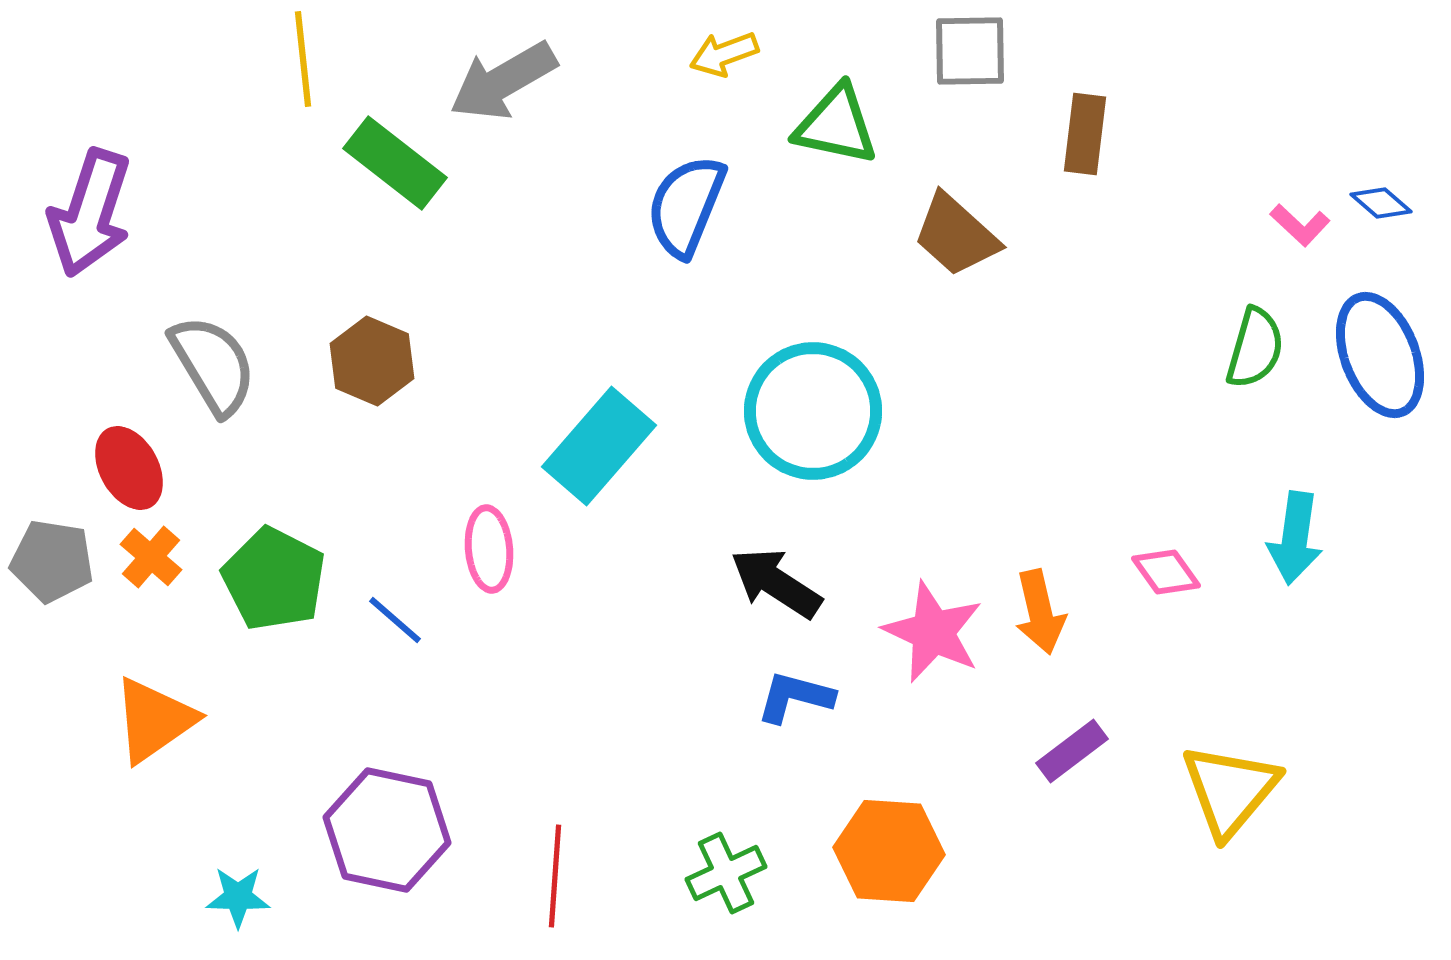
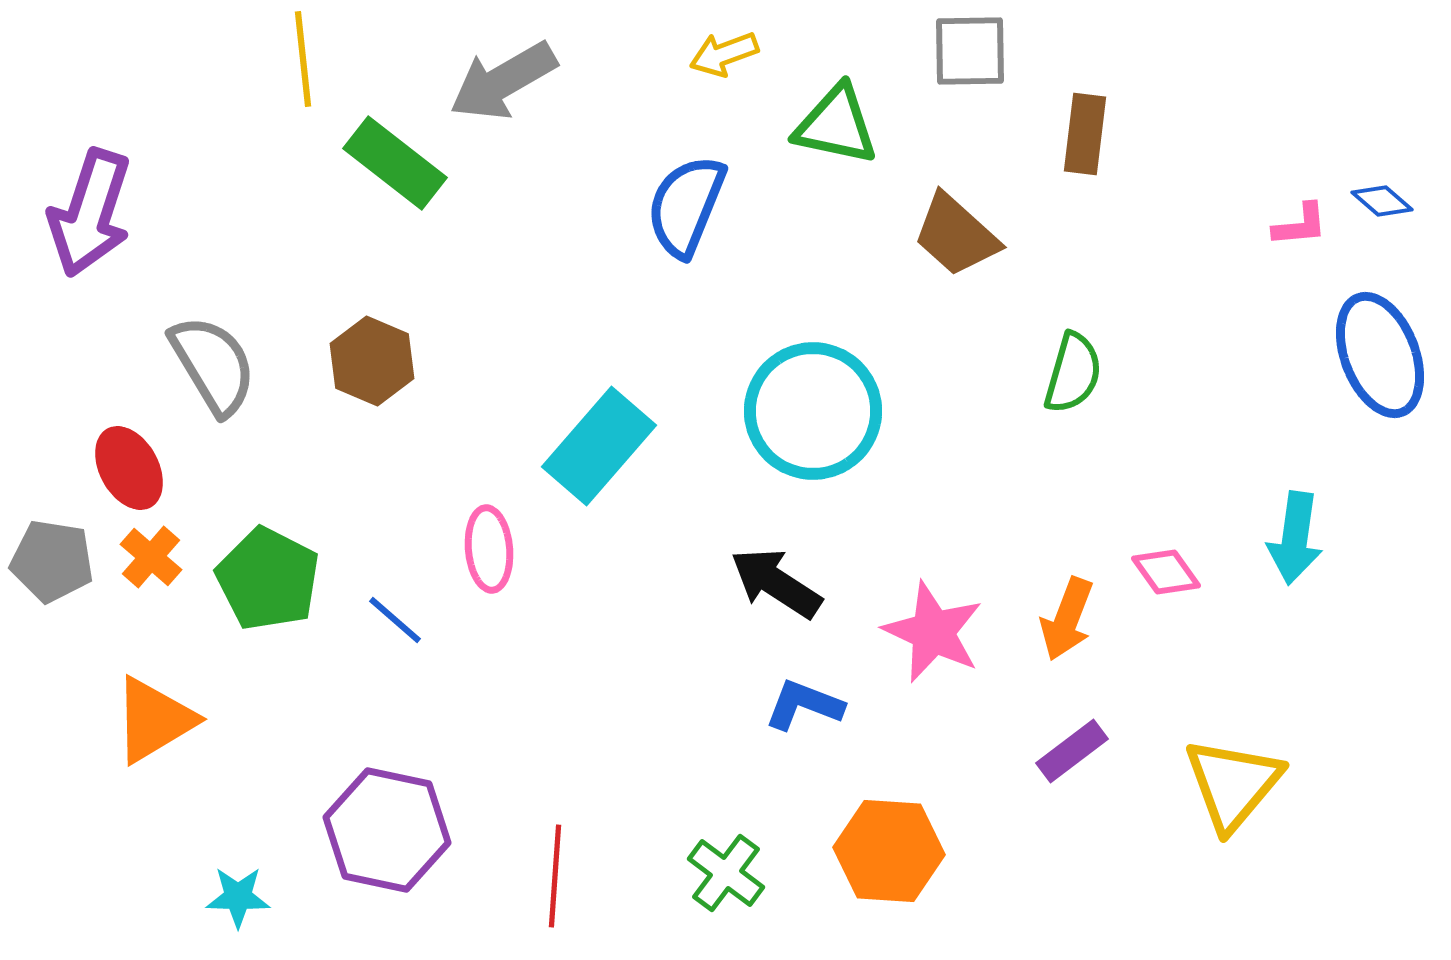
blue diamond: moved 1 px right, 2 px up
pink L-shape: rotated 48 degrees counterclockwise
green semicircle: moved 182 px left, 25 px down
green pentagon: moved 6 px left
orange arrow: moved 27 px right, 7 px down; rotated 34 degrees clockwise
blue L-shape: moved 9 px right, 8 px down; rotated 6 degrees clockwise
orange triangle: rotated 4 degrees clockwise
yellow triangle: moved 3 px right, 6 px up
green cross: rotated 28 degrees counterclockwise
